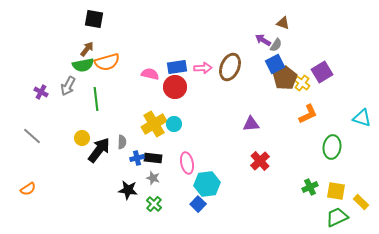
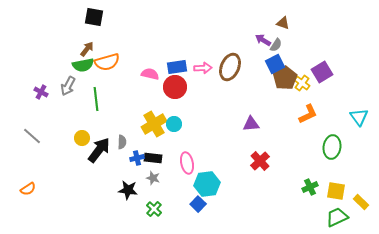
black square at (94, 19): moved 2 px up
cyan triangle at (362, 118): moved 3 px left, 1 px up; rotated 36 degrees clockwise
green cross at (154, 204): moved 5 px down
